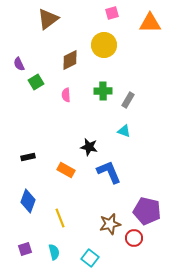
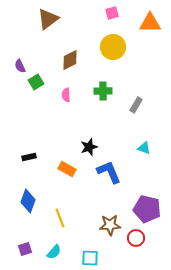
yellow circle: moved 9 px right, 2 px down
purple semicircle: moved 1 px right, 2 px down
gray rectangle: moved 8 px right, 5 px down
cyan triangle: moved 20 px right, 17 px down
black star: rotated 30 degrees counterclockwise
black rectangle: moved 1 px right
orange rectangle: moved 1 px right, 1 px up
purple pentagon: moved 2 px up
brown star: moved 1 px down; rotated 10 degrees clockwise
red circle: moved 2 px right
cyan semicircle: rotated 56 degrees clockwise
cyan square: rotated 36 degrees counterclockwise
